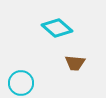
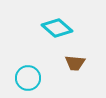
cyan circle: moved 7 px right, 5 px up
